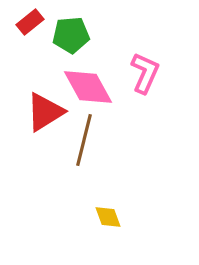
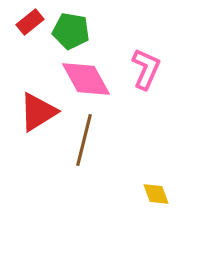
green pentagon: moved 4 px up; rotated 15 degrees clockwise
pink L-shape: moved 1 px right, 4 px up
pink diamond: moved 2 px left, 8 px up
red triangle: moved 7 px left
yellow diamond: moved 48 px right, 23 px up
